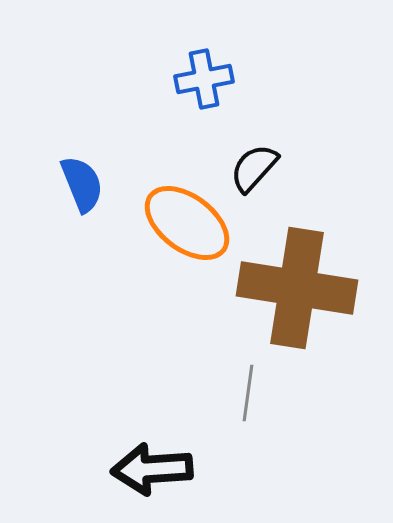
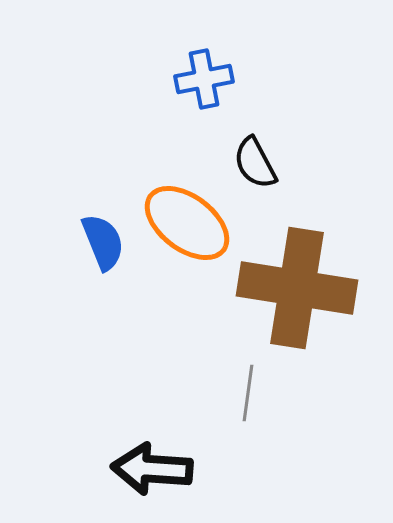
black semicircle: moved 1 px right, 5 px up; rotated 70 degrees counterclockwise
blue semicircle: moved 21 px right, 58 px down
black arrow: rotated 8 degrees clockwise
